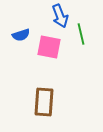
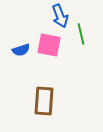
blue semicircle: moved 15 px down
pink square: moved 2 px up
brown rectangle: moved 1 px up
